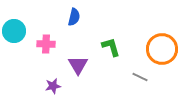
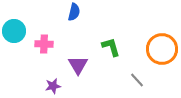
blue semicircle: moved 5 px up
pink cross: moved 2 px left
gray line: moved 3 px left, 3 px down; rotated 21 degrees clockwise
